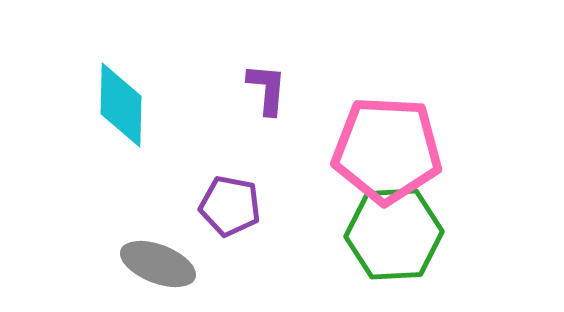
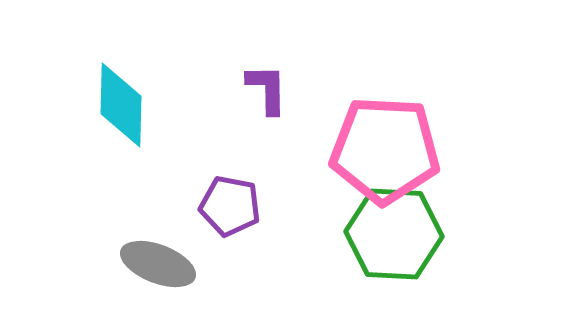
purple L-shape: rotated 6 degrees counterclockwise
pink pentagon: moved 2 px left
green hexagon: rotated 6 degrees clockwise
